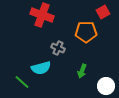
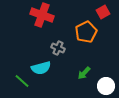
orange pentagon: rotated 25 degrees counterclockwise
green arrow: moved 2 px right, 2 px down; rotated 24 degrees clockwise
green line: moved 1 px up
